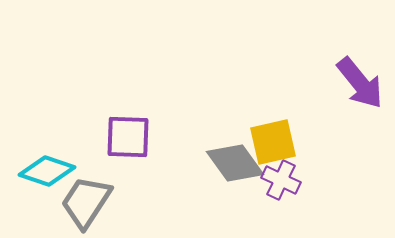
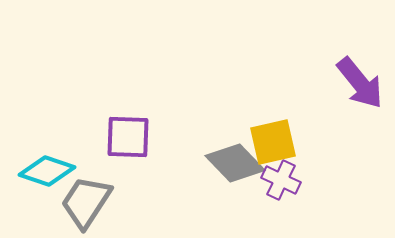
gray diamond: rotated 8 degrees counterclockwise
